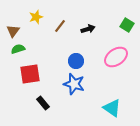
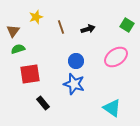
brown line: moved 1 px right, 1 px down; rotated 56 degrees counterclockwise
